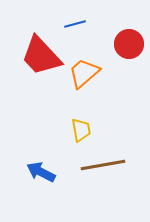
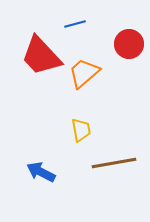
brown line: moved 11 px right, 2 px up
